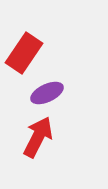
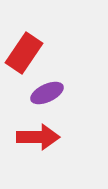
red arrow: rotated 63 degrees clockwise
